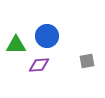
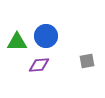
blue circle: moved 1 px left
green triangle: moved 1 px right, 3 px up
